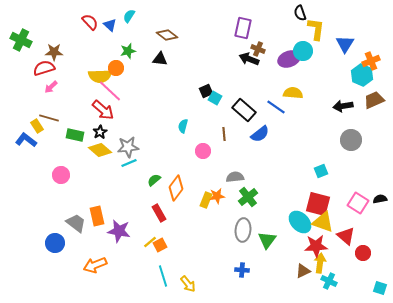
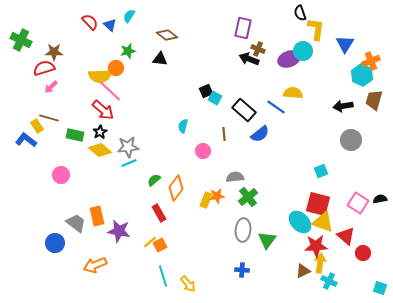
brown trapezoid at (374, 100): rotated 50 degrees counterclockwise
